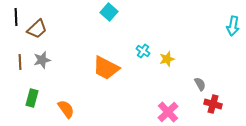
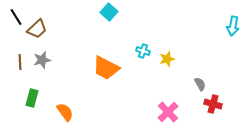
black line: rotated 30 degrees counterclockwise
cyan cross: rotated 16 degrees counterclockwise
orange semicircle: moved 1 px left, 3 px down
